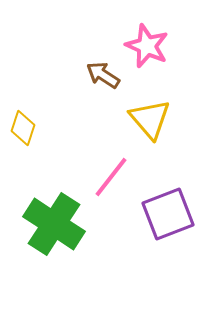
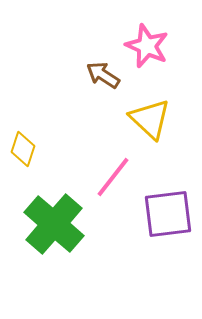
yellow triangle: rotated 6 degrees counterclockwise
yellow diamond: moved 21 px down
pink line: moved 2 px right
purple square: rotated 14 degrees clockwise
green cross: rotated 8 degrees clockwise
